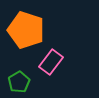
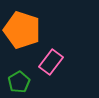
orange pentagon: moved 4 px left
